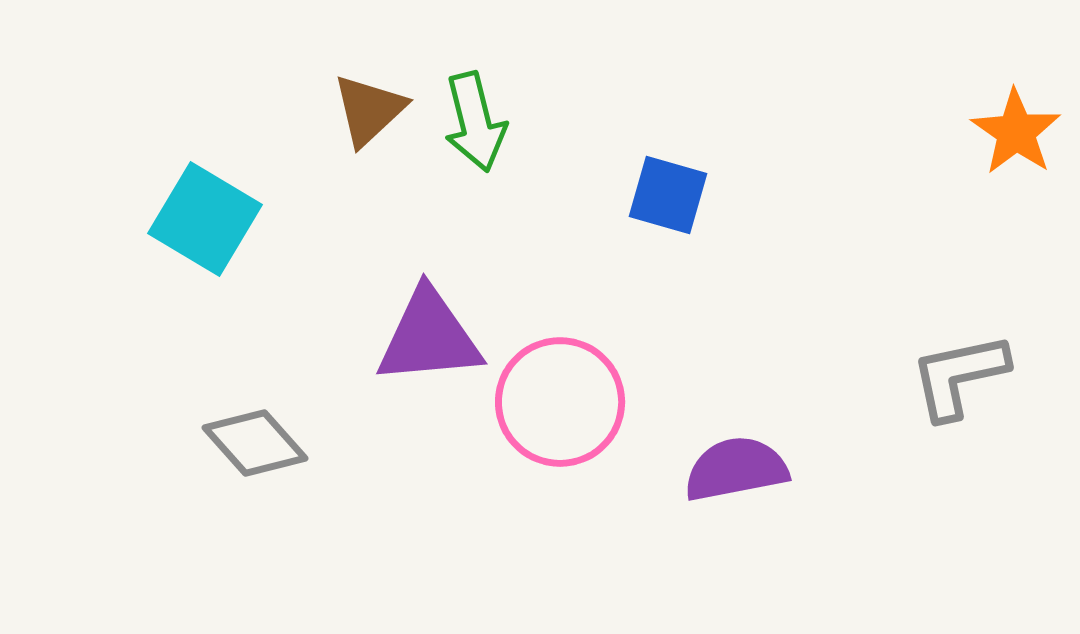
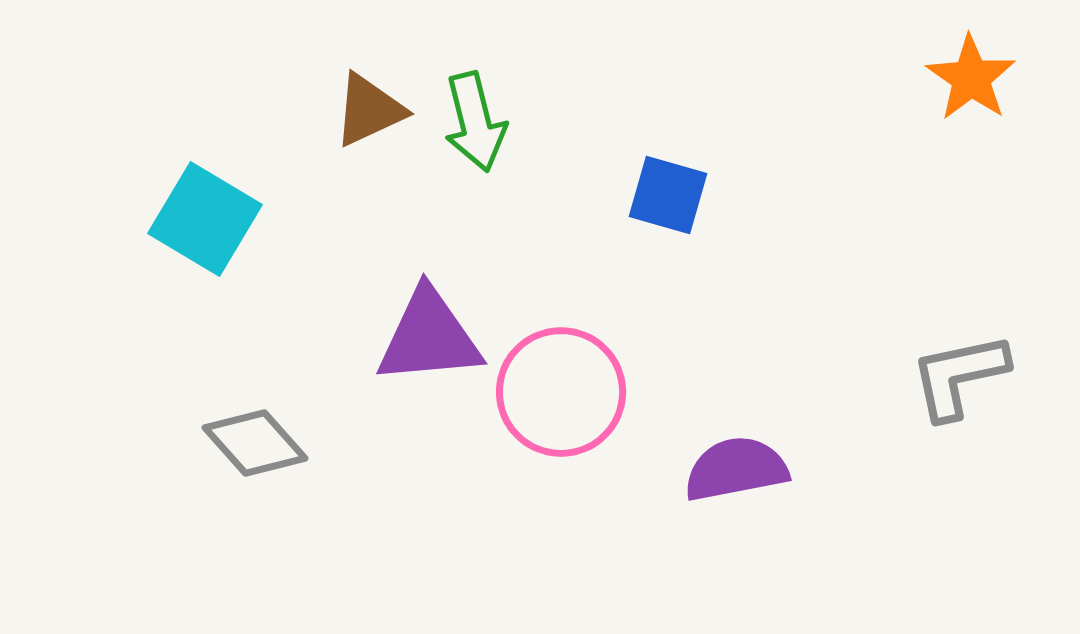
brown triangle: rotated 18 degrees clockwise
orange star: moved 45 px left, 54 px up
pink circle: moved 1 px right, 10 px up
